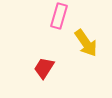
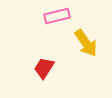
pink rectangle: moved 2 px left; rotated 60 degrees clockwise
